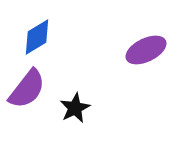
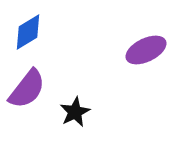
blue diamond: moved 9 px left, 5 px up
black star: moved 4 px down
